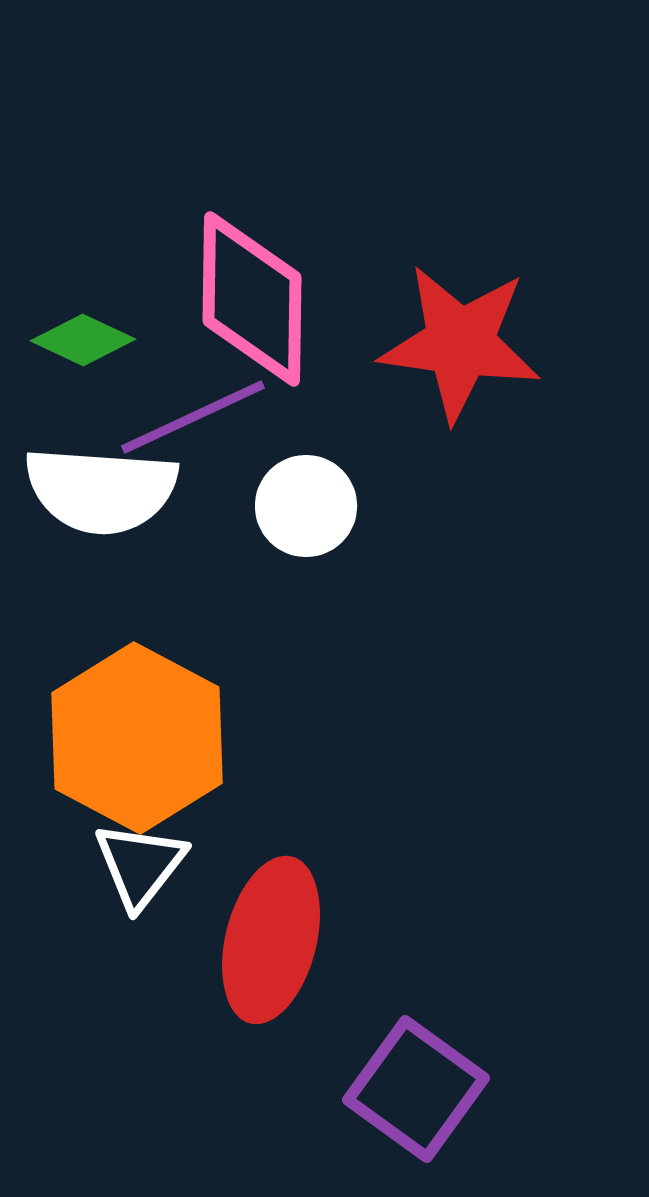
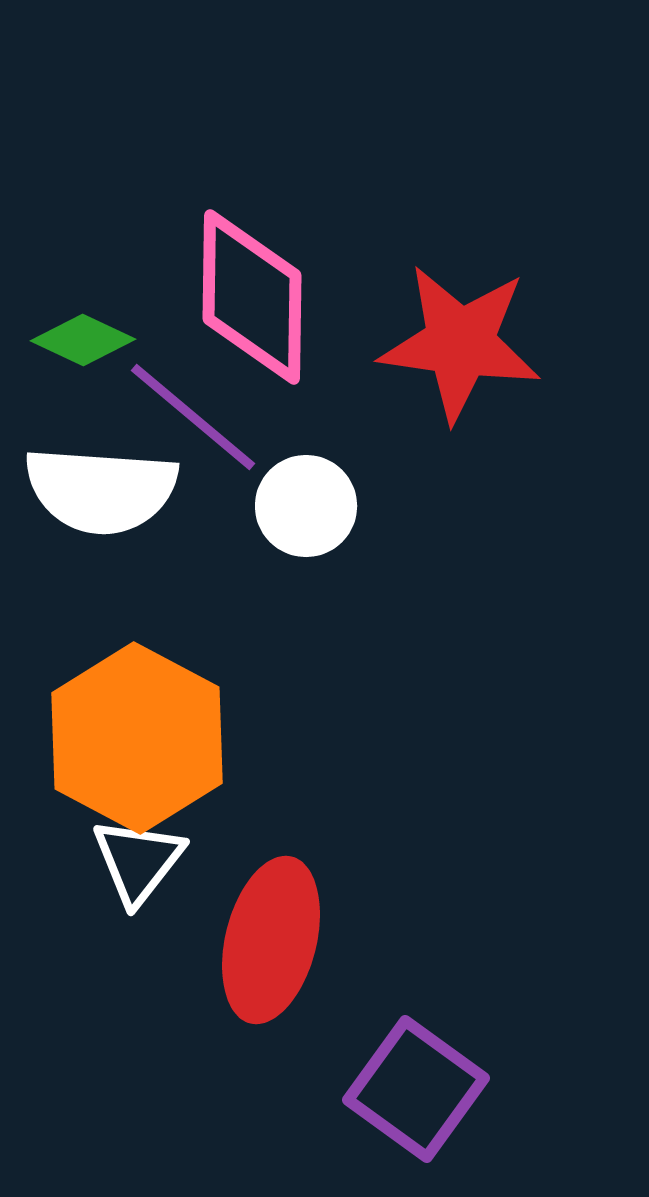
pink diamond: moved 2 px up
purple line: rotated 65 degrees clockwise
white triangle: moved 2 px left, 4 px up
